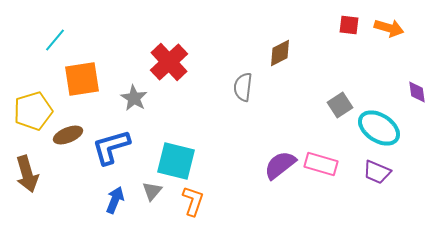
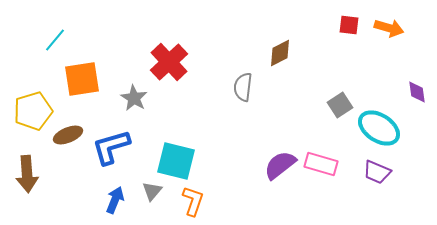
brown arrow: rotated 12 degrees clockwise
